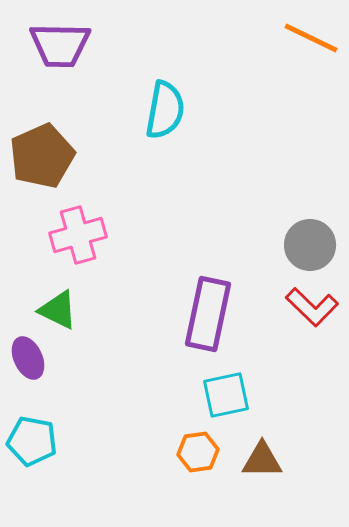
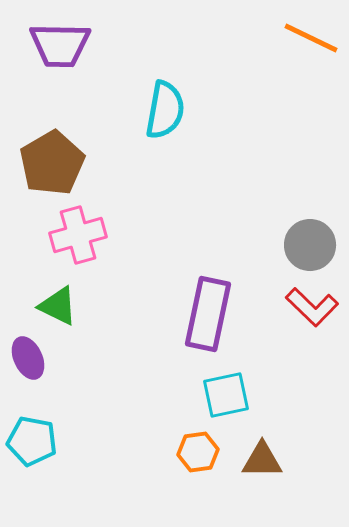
brown pentagon: moved 10 px right, 7 px down; rotated 6 degrees counterclockwise
green triangle: moved 4 px up
